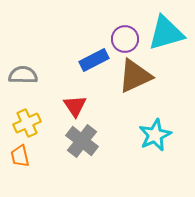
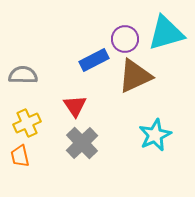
gray cross: moved 2 px down; rotated 8 degrees clockwise
